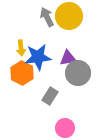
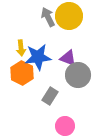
gray arrow: moved 1 px right
purple triangle: rotated 30 degrees clockwise
gray circle: moved 2 px down
pink circle: moved 2 px up
